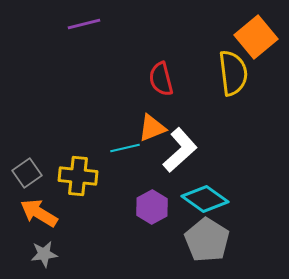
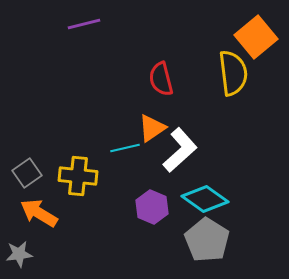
orange triangle: rotated 12 degrees counterclockwise
purple hexagon: rotated 8 degrees counterclockwise
gray star: moved 25 px left
